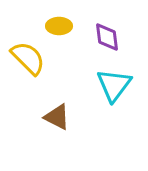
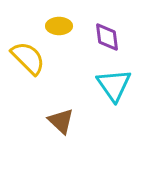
cyan triangle: rotated 12 degrees counterclockwise
brown triangle: moved 4 px right, 4 px down; rotated 16 degrees clockwise
